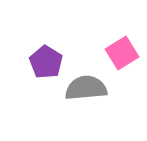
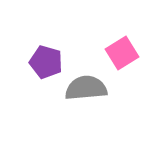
purple pentagon: rotated 16 degrees counterclockwise
